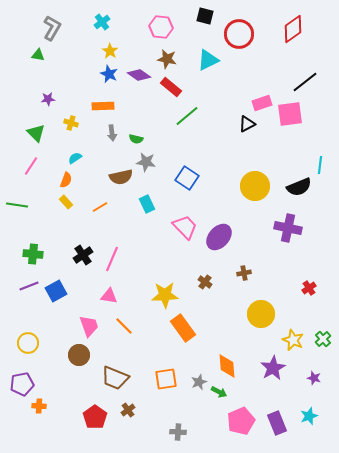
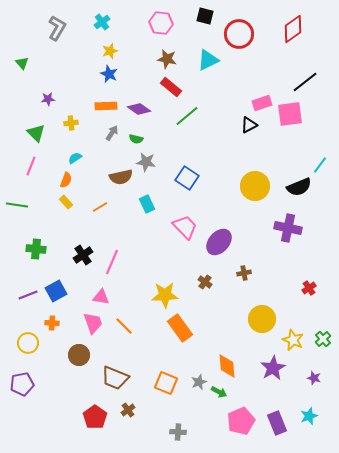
pink hexagon at (161, 27): moved 4 px up
gray L-shape at (52, 28): moved 5 px right
yellow star at (110, 51): rotated 21 degrees clockwise
green triangle at (38, 55): moved 16 px left, 8 px down; rotated 40 degrees clockwise
purple diamond at (139, 75): moved 34 px down
orange rectangle at (103, 106): moved 3 px right
yellow cross at (71, 123): rotated 24 degrees counterclockwise
black triangle at (247, 124): moved 2 px right, 1 px down
gray arrow at (112, 133): rotated 140 degrees counterclockwise
cyan line at (320, 165): rotated 30 degrees clockwise
pink line at (31, 166): rotated 12 degrees counterclockwise
purple ellipse at (219, 237): moved 5 px down
green cross at (33, 254): moved 3 px right, 5 px up
pink line at (112, 259): moved 3 px down
purple line at (29, 286): moved 1 px left, 9 px down
pink triangle at (109, 296): moved 8 px left, 1 px down
yellow circle at (261, 314): moved 1 px right, 5 px down
pink trapezoid at (89, 326): moved 4 px right, 3 px up
orange rectangle at (183, 328): moved 3 px left
orange square at (166, 379): moved 4 px down; rotated 30 degrees clockwise
orange cross at (39, 406): moved 13 px right, 83 px up
